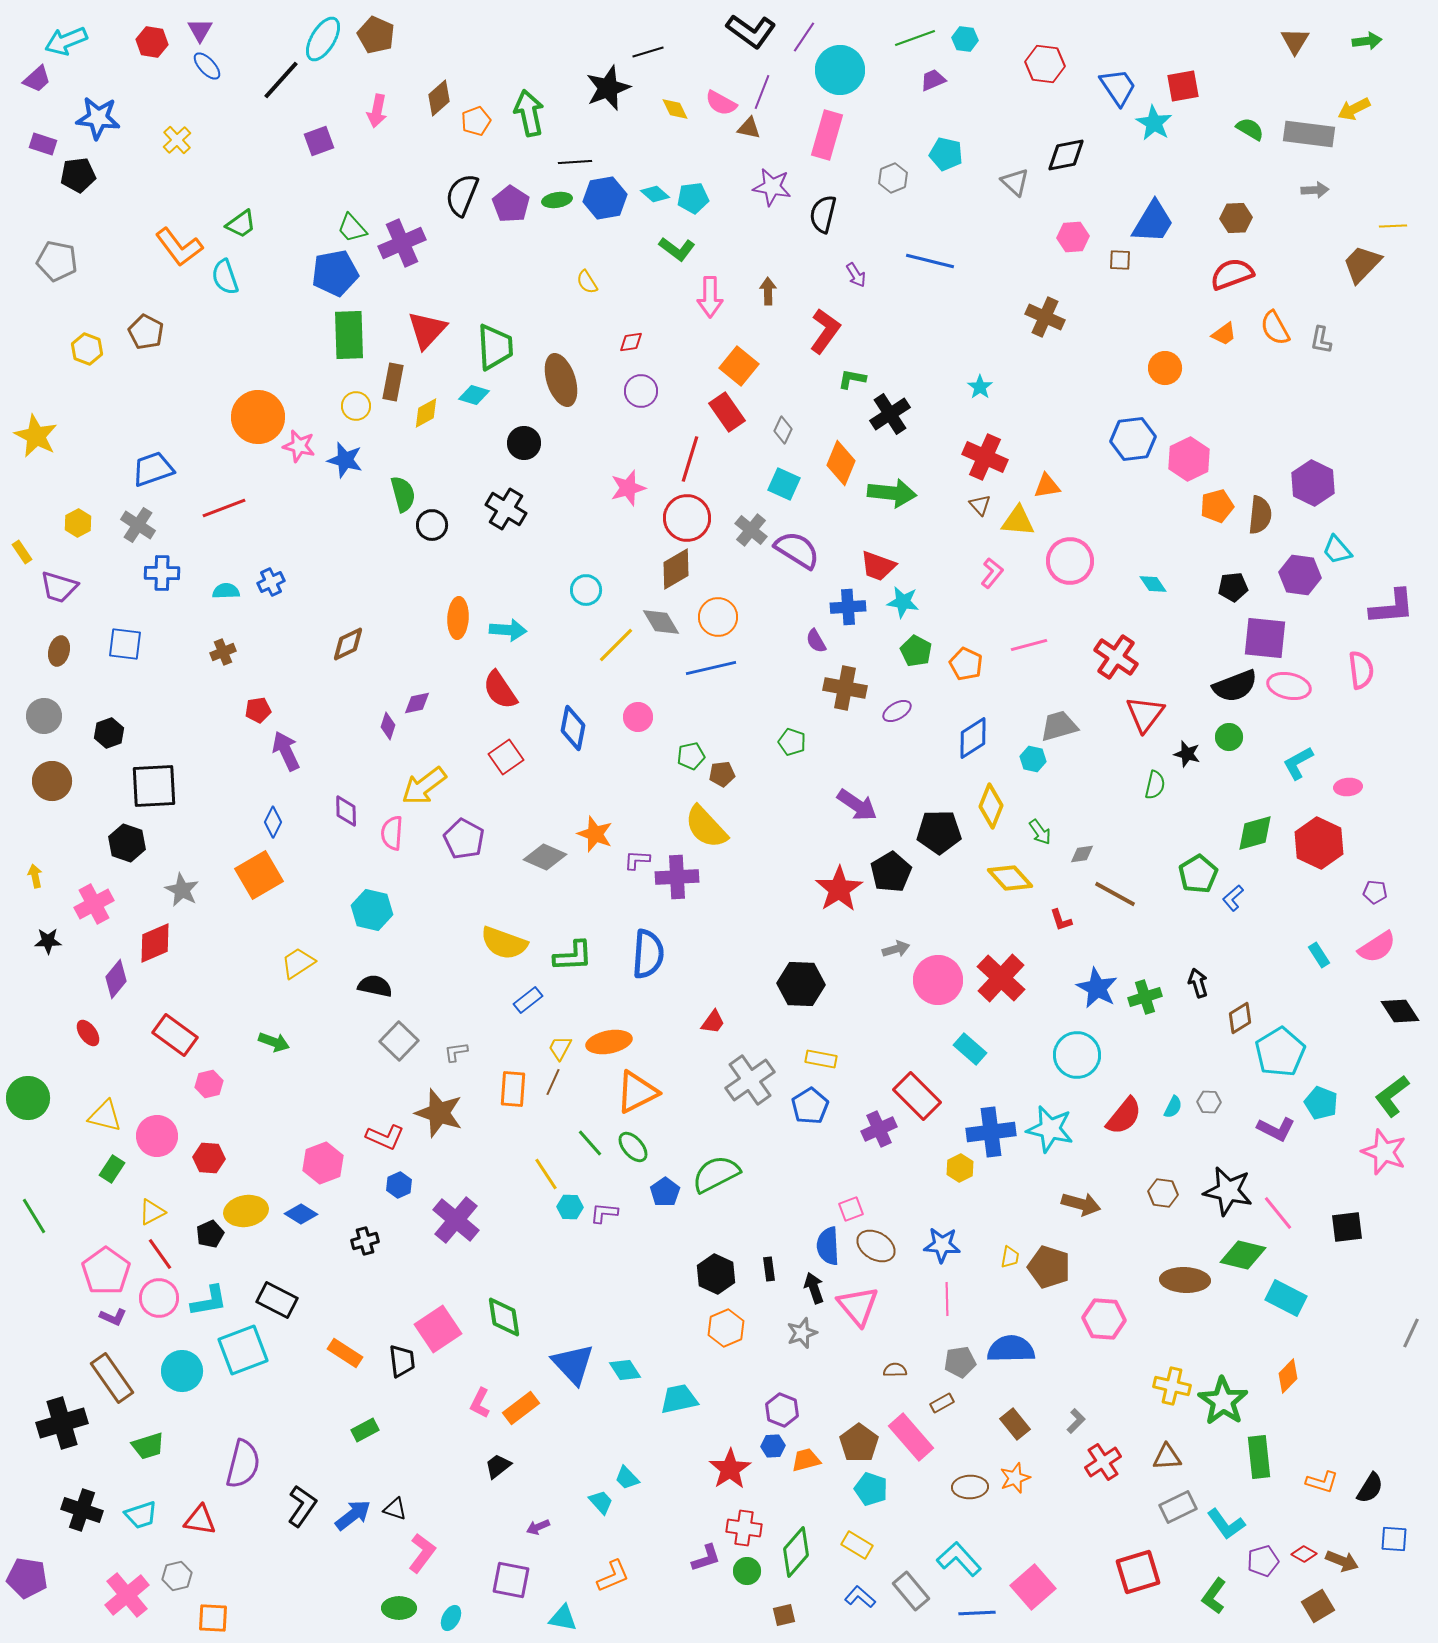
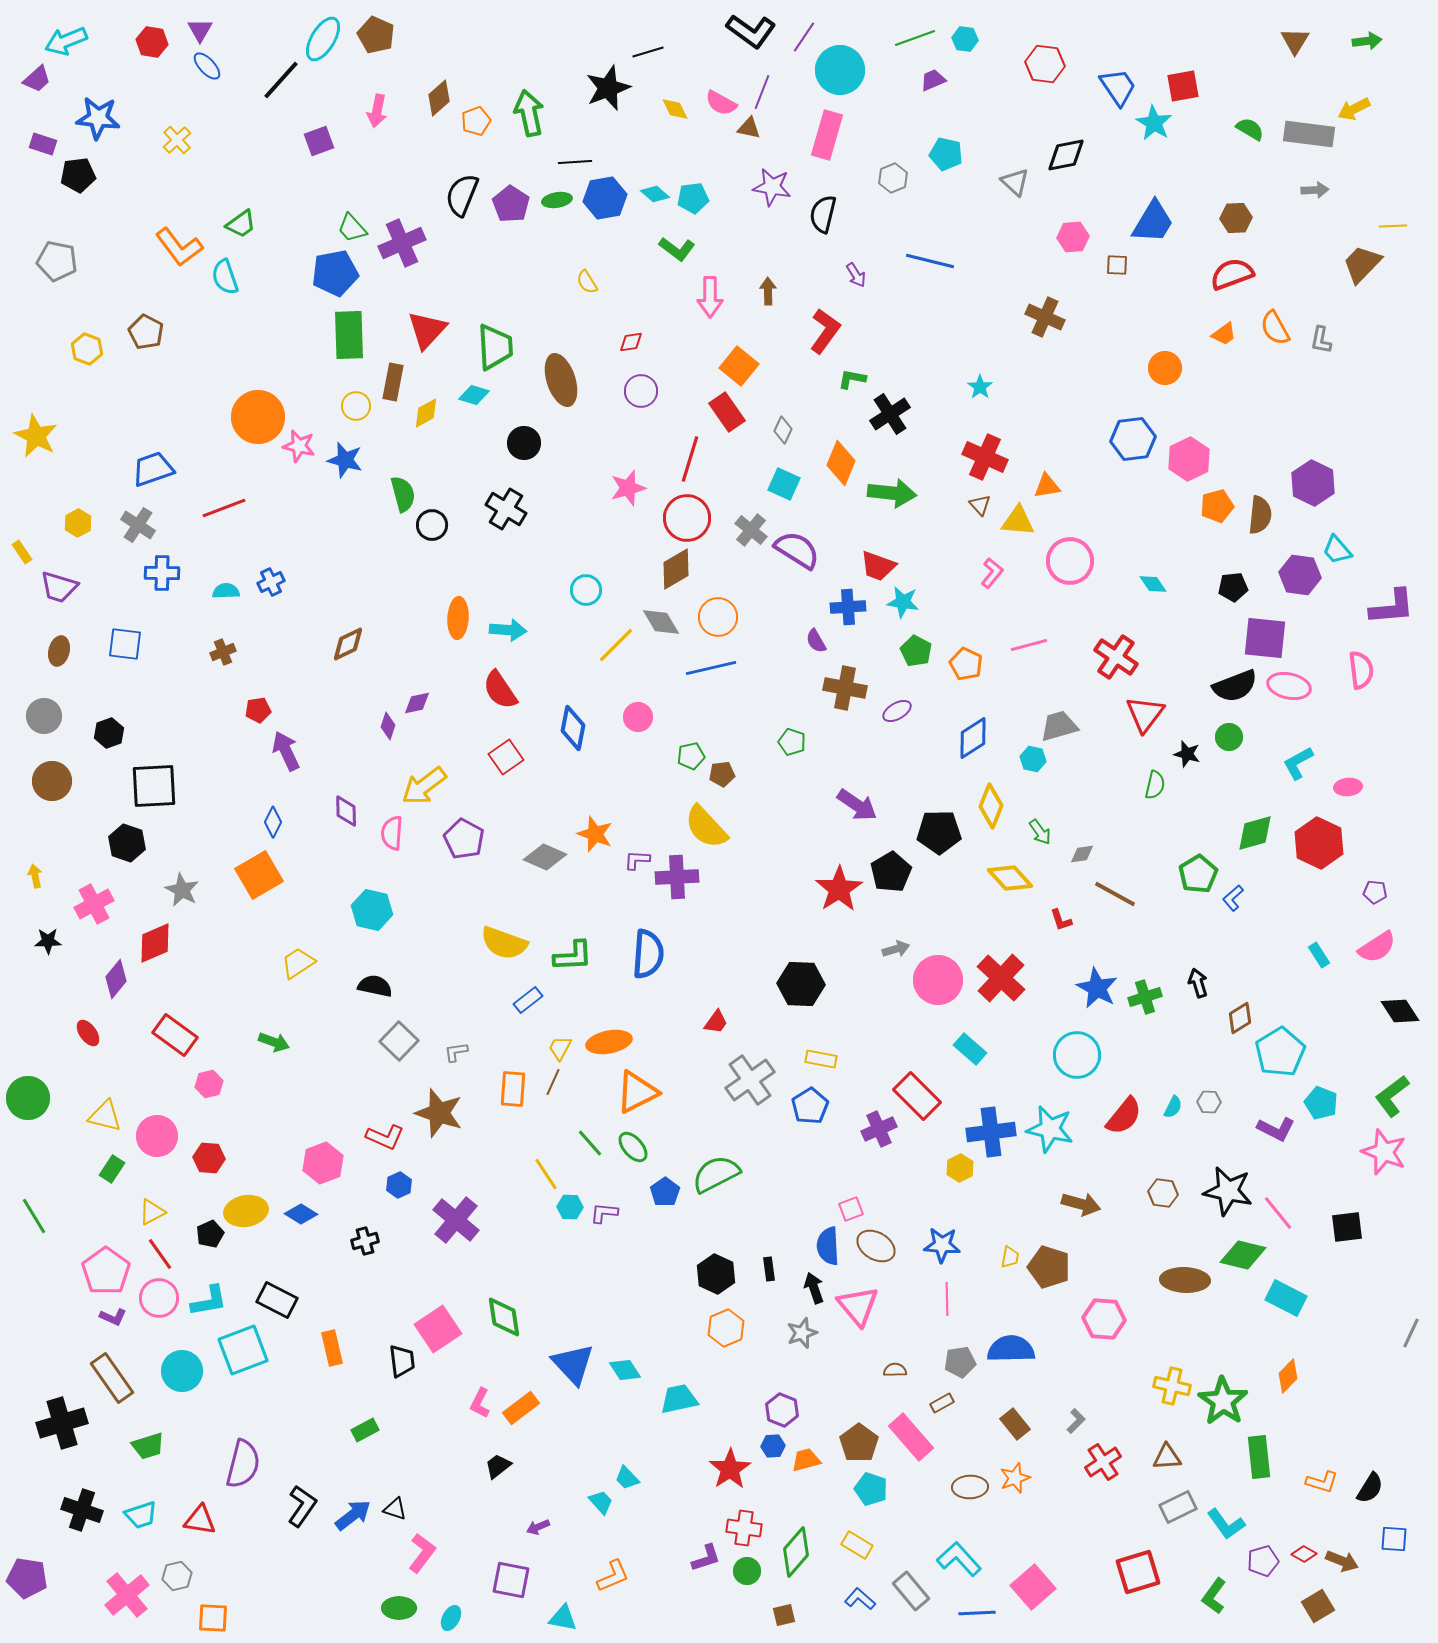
brown square at (1120, 260): moved 3 px left, 5 px down
red trapezoid at (713, 1022): moved 3 px right
orange rectangle at (345, 1353): moved 13 px left, 5 px up; rotated 44 degrees clockwise
blue L-shape at (860, 1597): moved 2 px down
